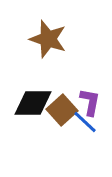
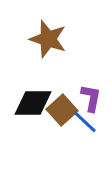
purple L-shape: moved 1 px right, 4 px up
